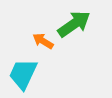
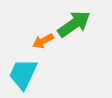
orange arrow: rotated 60 degrees counterclockwise
